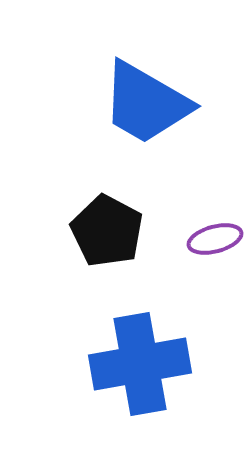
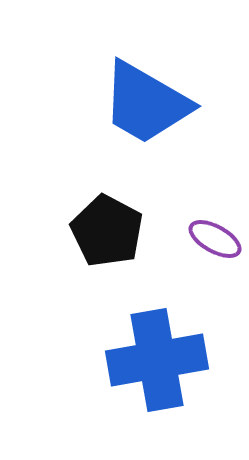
purple ellipse: rotated 44 degrees clockwise
blue cross: moved 17 px right, 4 px up
